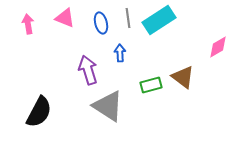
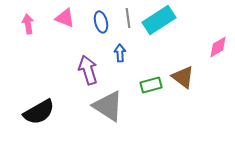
blue ellipse: moved 1 px up
black semicircle: rotated 32 degrees clockwise
